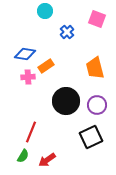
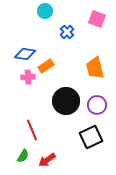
red line: moved 1 px right, 2 px up; rotated 45 degrees counterclockwise
